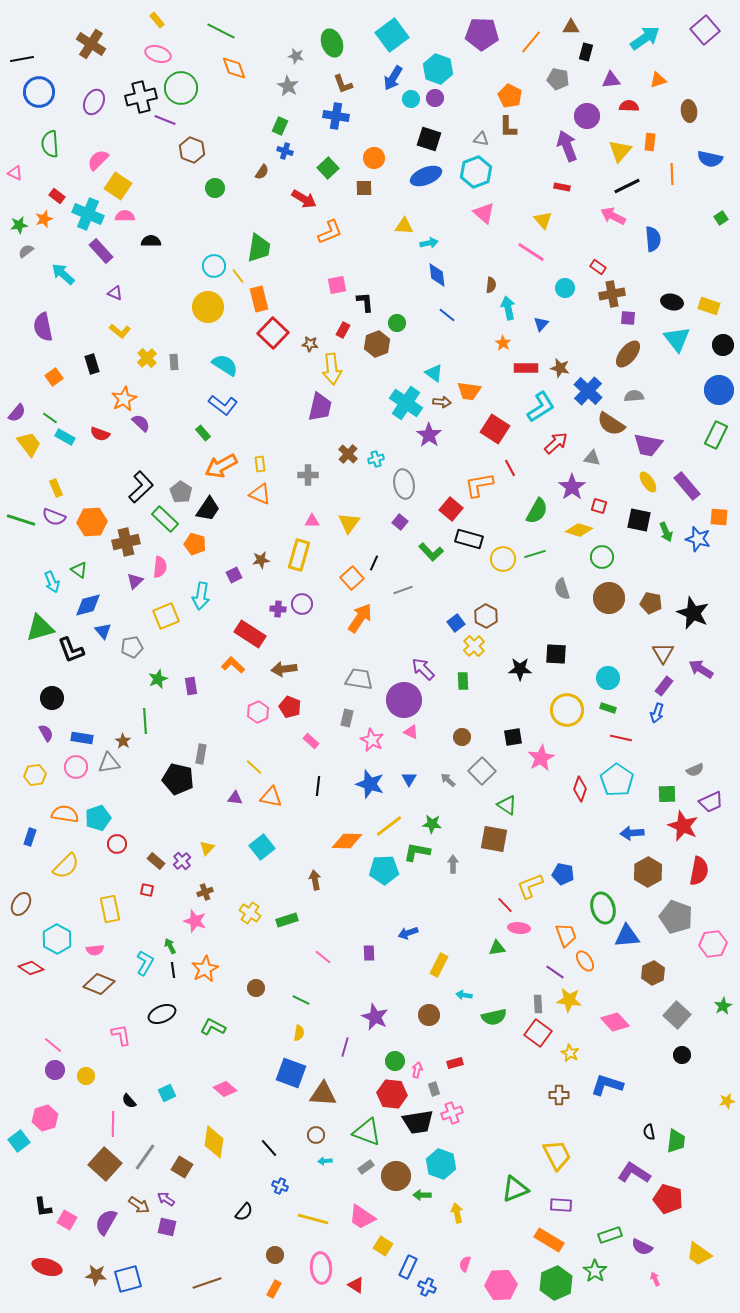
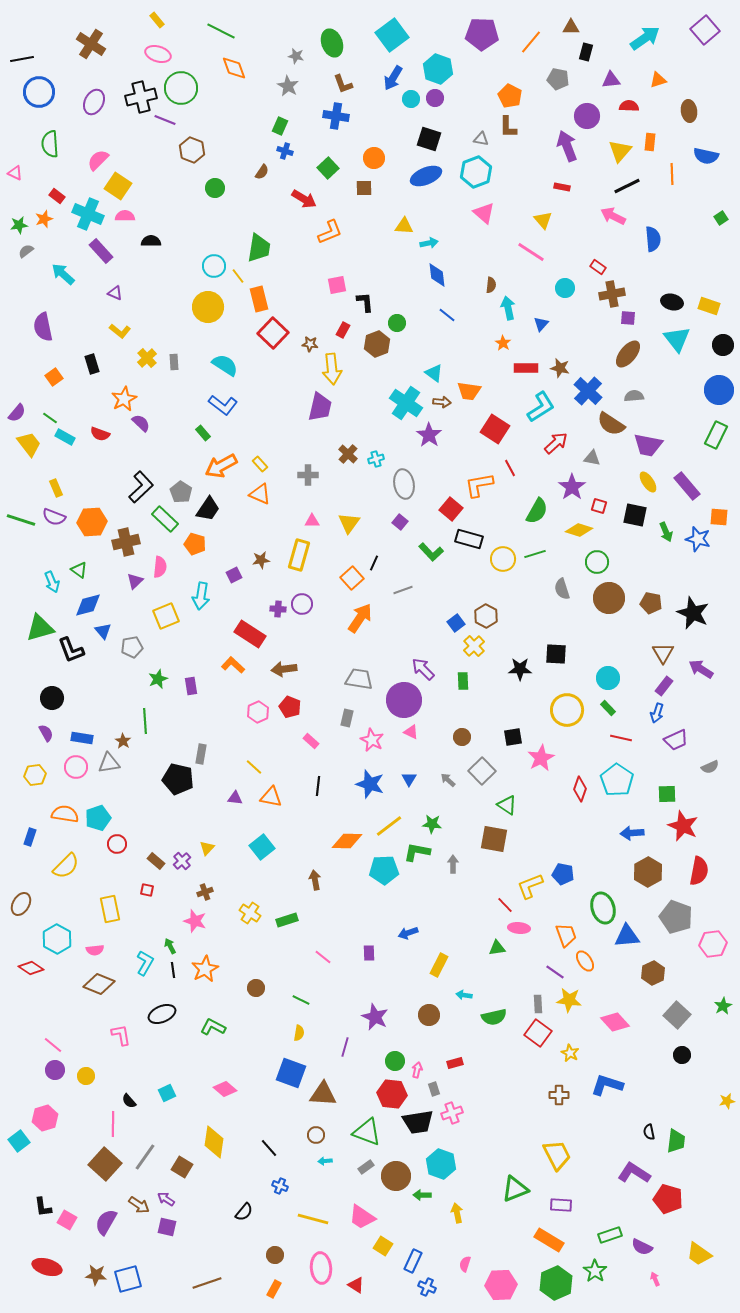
blue semicircle at (710, 159): moved 4 px left, 3 px up
yellow rectangle at (260, 464): rotated 35 degrees counterclockwise
black square at (639, 520): moved 4 px left, 5 px up
green circle at (602, 557): moved 5 px left, 5 px down
green rectangle at (608, 708): rotated 28 degrees clockwise
gray semicircle at (695, 770): moved 15 px right, 3 px up
purple trapezoid at (711, 802): moved 35 px left, 62 px up
blue rectangle at (408, 1267): moved 5 px right, 6 px up
